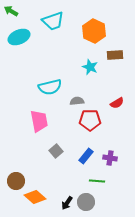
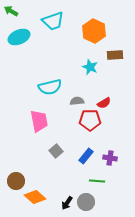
red semicircle: moved 13 px left
